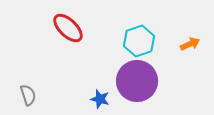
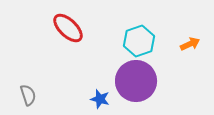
purple circle: moved 1 px left
